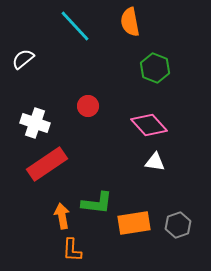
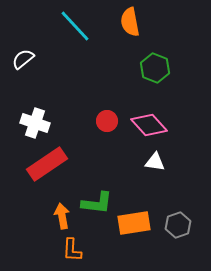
red circle: moved 19 px right, 15 px down
